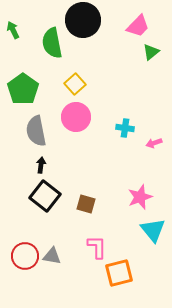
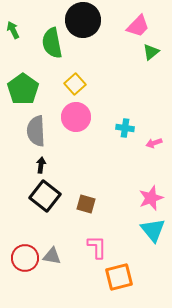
gray semicircle: rotated 8 degrees clockwise
pink star: moved 11 px right, 1 px down
red circle: moved 2 px down
orange square: moved 4 px down
